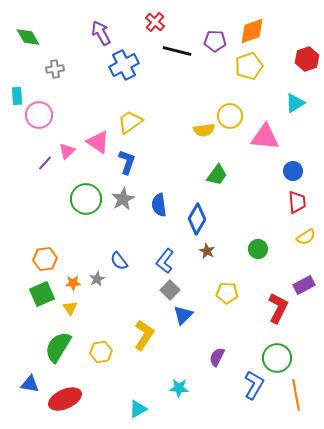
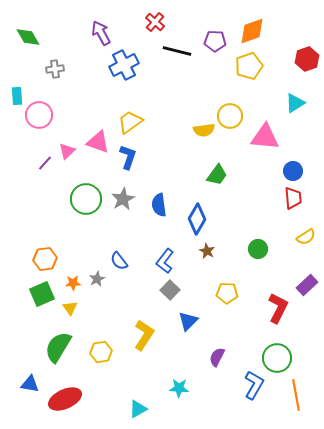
pink triangle at (98, 142): rotated 15 degrees counterclockwise
blue L-shape at (127, 162): moved 1 px right, 5 px up
red trapezoid at (297, 202): moved 4 px left, 4 px up
purple rectangle at (304, 285): moved 3 px right; rotated 15 degrees counterclockwise
blue triangle at (183, 315): moved 5 px right, 6 px down
